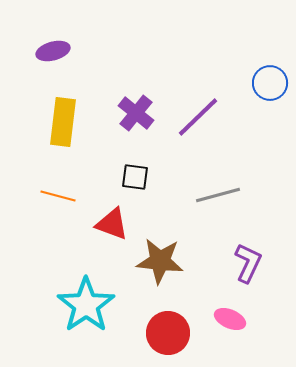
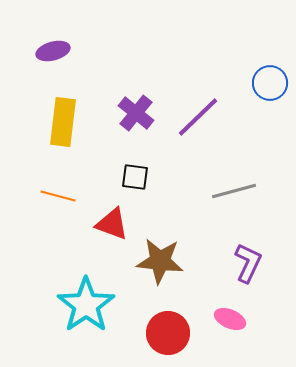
gray line: moved 16 px right, 4 px up
